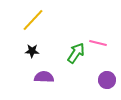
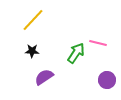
purple semicircle: rotated 36 degrees counterclockwise
